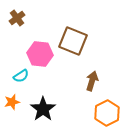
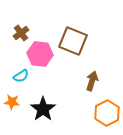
brown cross: moved 4 px right, 15 px down
orange star: rotated 21 degrees clockwise
